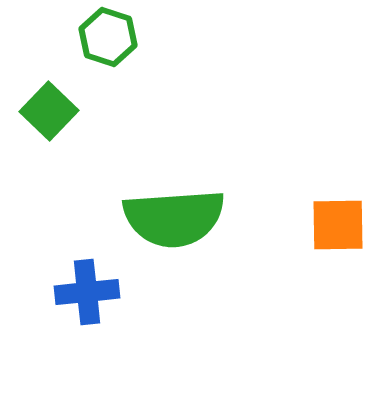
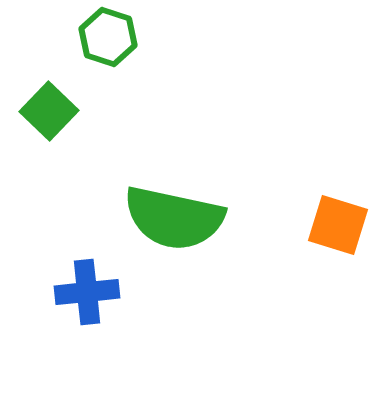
green semicircle: rotated 16 degrees clockwise
orange square: rotated 18 degrees clockwise
